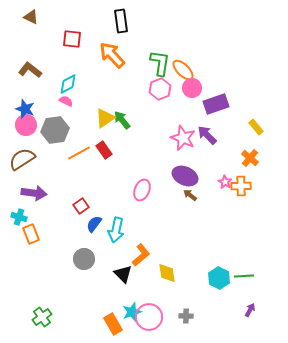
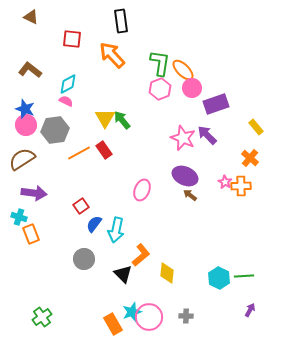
yellow triangle at (105, 118): rotated 25 degrees counterclockwise
yellow diamond at (167, 273): rotated 15 degrees clockwise
